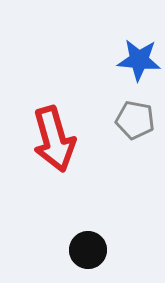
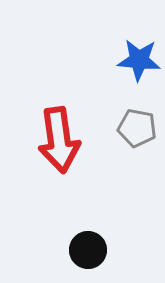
gray pentagon: moved 2 px right, 8 px down
red arrow: moved 5 px right, 1 px down; rotated 8 degrees clockwise
